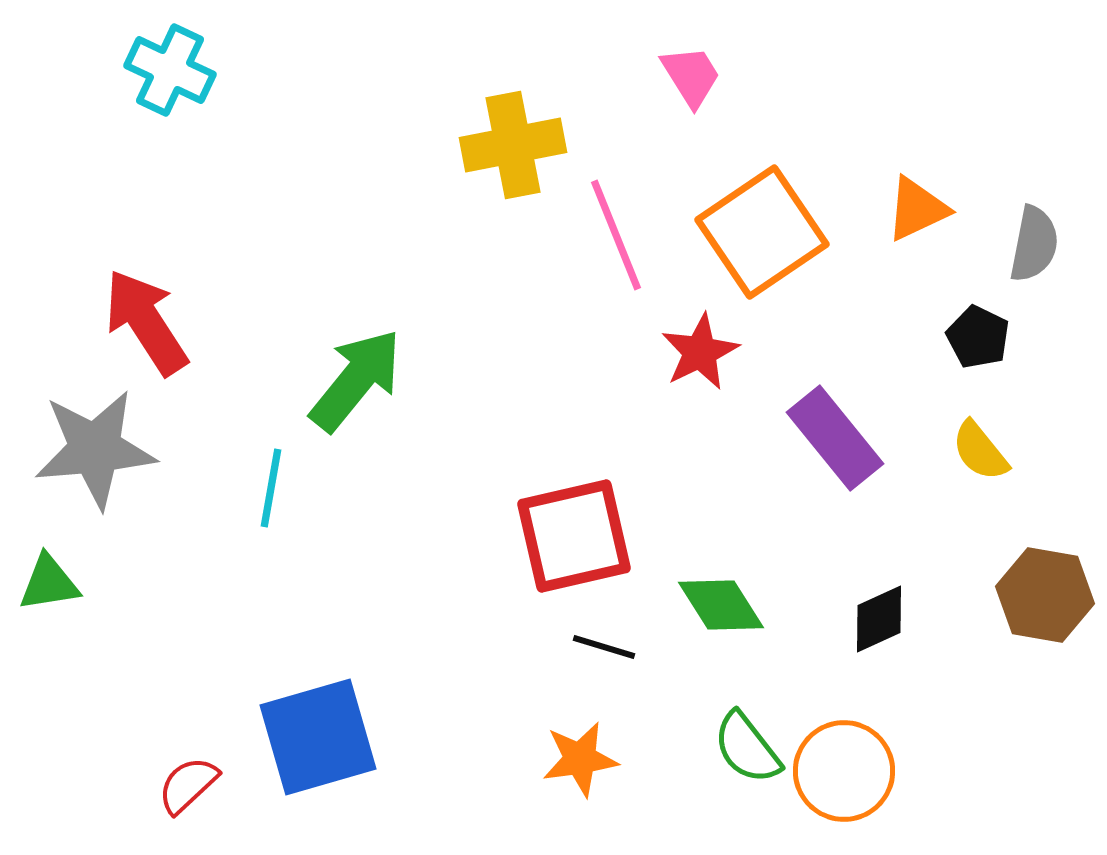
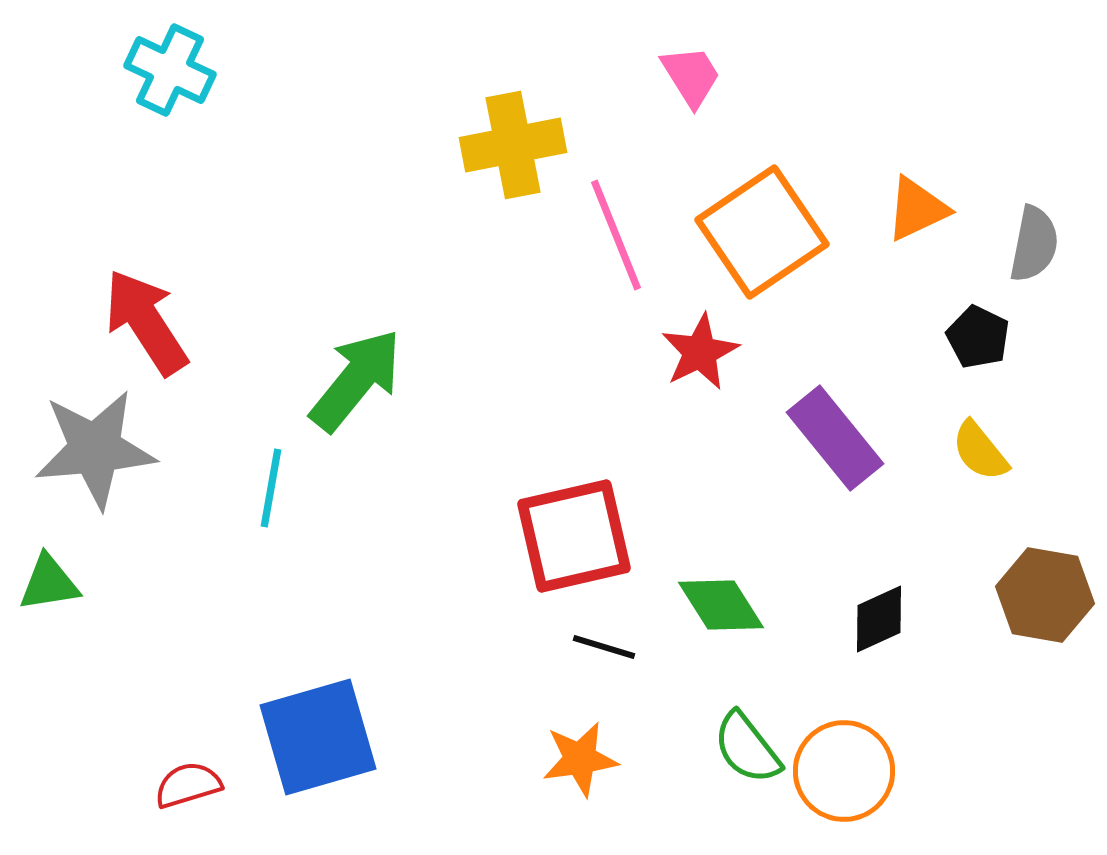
red semicircle: rotated 26 degrees clockwise
